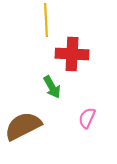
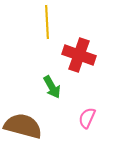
yellow line: moved 1 px right, 2 px down
red cross: moved 7 px right, 1 px down; rotated 16 degrees clockwise
brown semicircle: rotated 42 degrees clockwise
